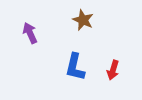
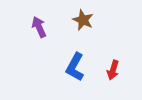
purple arrow: moved 9 px right, 6 px up
blue L-shape: rotated 16 degrees clockwise
